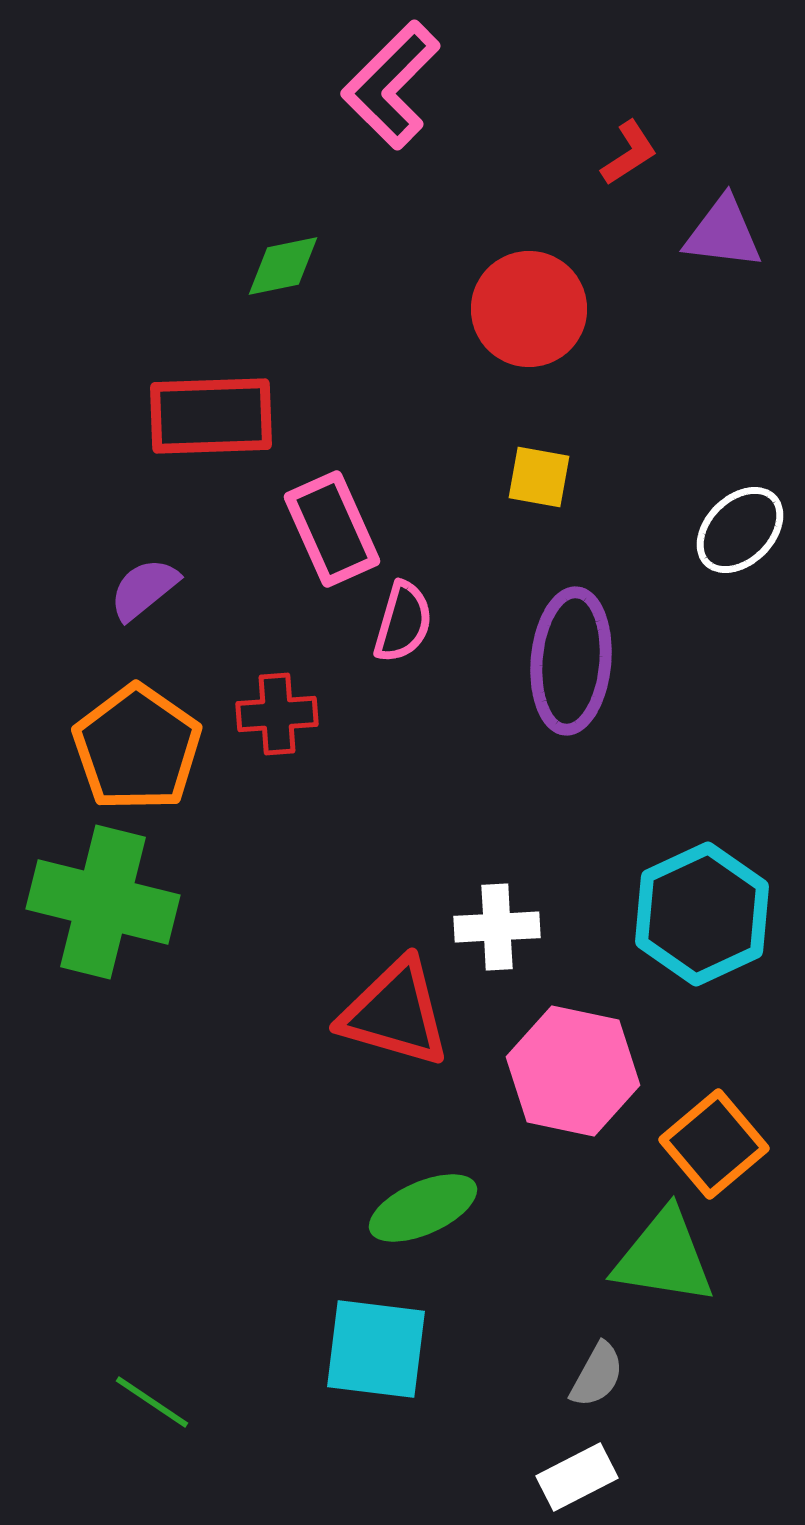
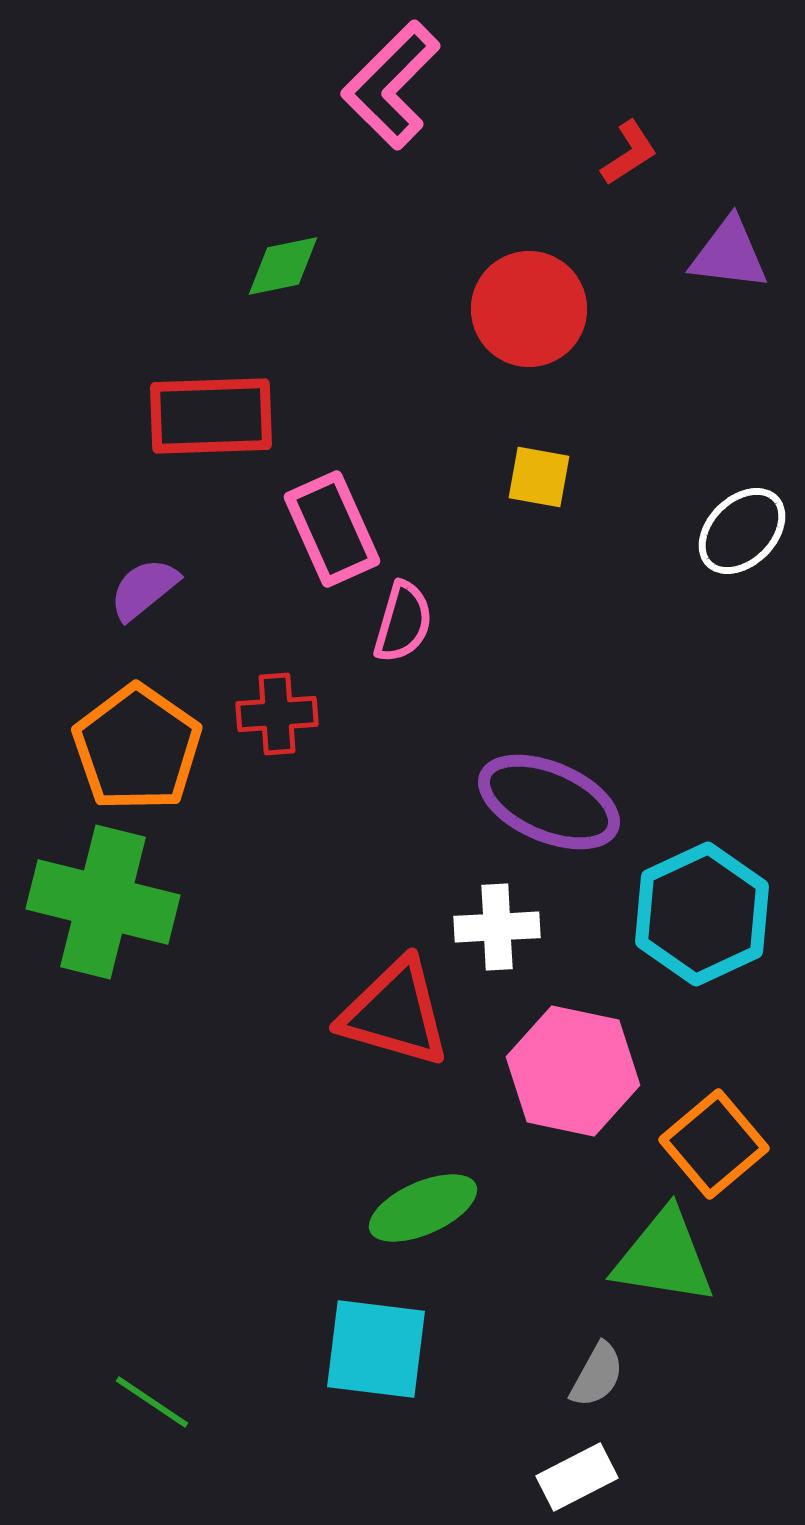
purple triangle: moved 6 px right, 21 px down
white ellipse: moved 2 px right, 1 px down
purple ellipse: moved 22 px left, 141 px down; rotated 72 degrees counterclockwise
